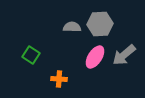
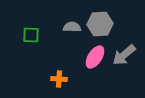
green square: moved 20 px up; rotated 30 degrees counterclockwise
